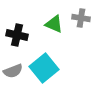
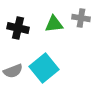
green triangle: rotated 30 degrees counterclockwise
black cross: moved 1 px right, 7 px up
